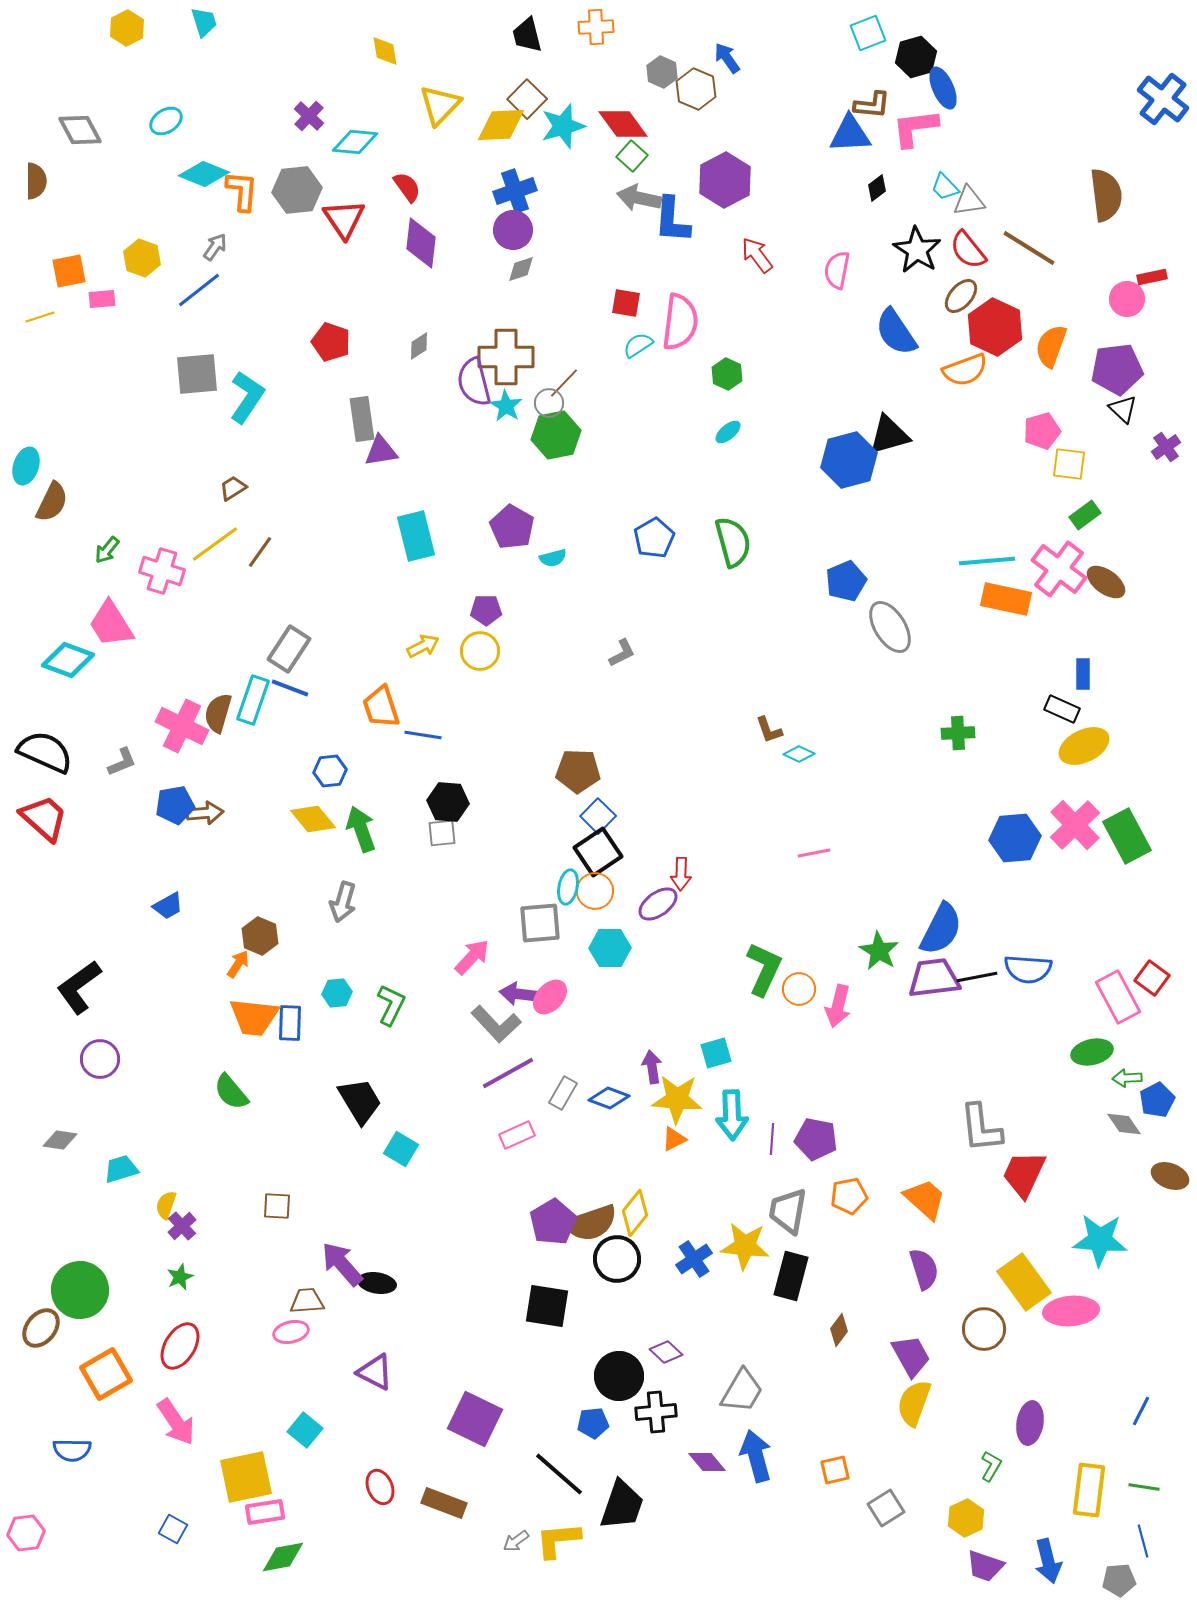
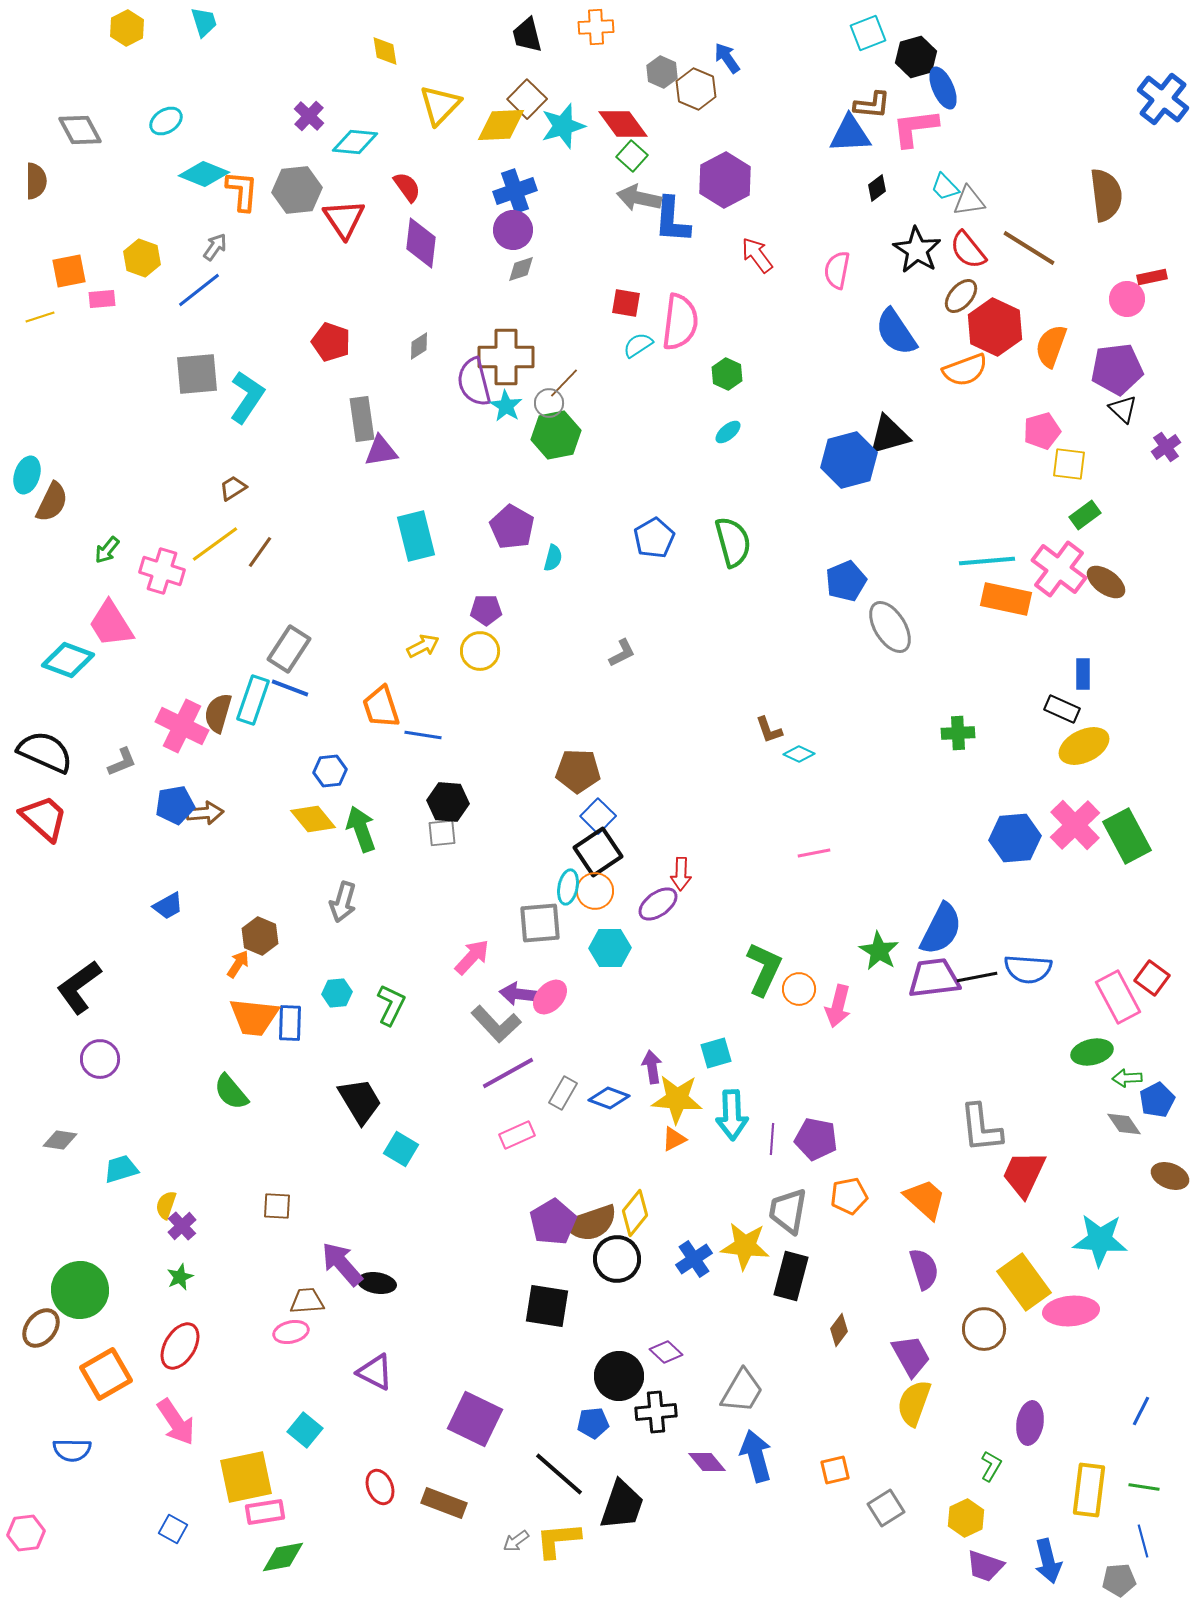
cyan ellipse at (26, 466): moved 1 px right, 9 px down
cyan semicircle at (553, 558): rotated 60 degrees counterclockwise
